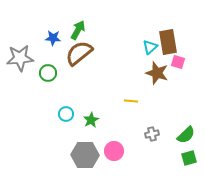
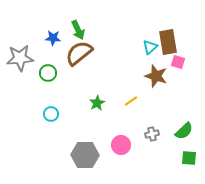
green arrow: rotated 126 degrees clockwise
brown star: moved 1 px left, 3 px down
yellow line: rotated 40 degrees counterclockwise
cyan circle: moved 15 px left
green star: moved 6 px right, 17 px up
green semicircle: moved 2 px left, 4 px up
pink circle: moved 7 px right, 6 px up
green square: rotated 21 degrees clockwise
